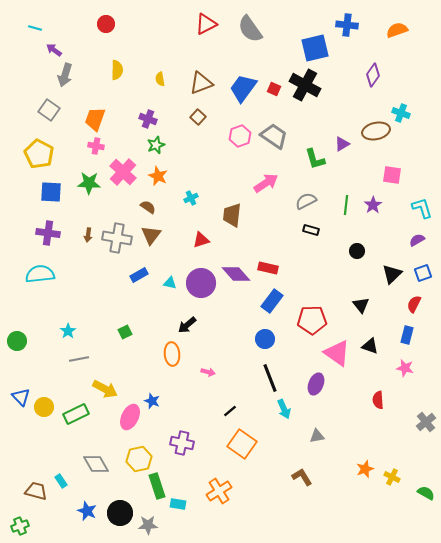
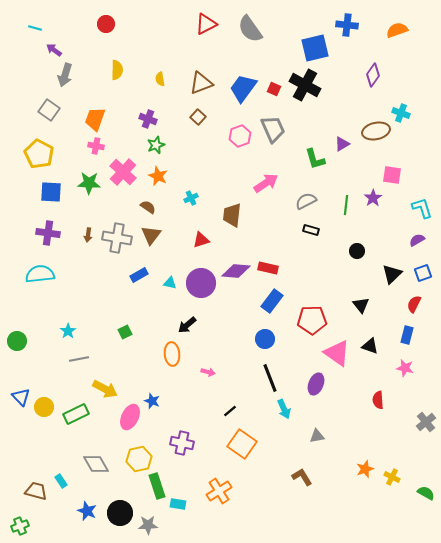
gray trapezoid at (274, 136): moved 1 px left, 7 px up; rotated 32 degrees clockwise
purple star at (373, 205): moved 7 px up
purple diamond at (236, 274): moved 3 px up; rotated 44 degrees counterclockwise
